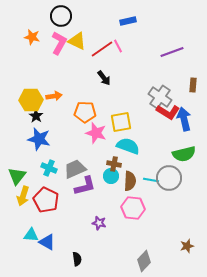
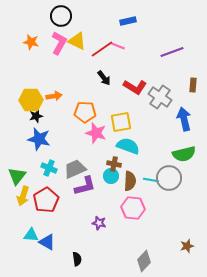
orange star: moved 1 px left, 5 px down
pink line: rotated 40 degrees counterclockwise
red L-shape: moved 33 px left, 25 px up
black star: rotated 24 degrees clockwise
red pentagon: rotated 15 degrees clockwise
